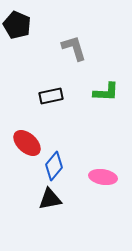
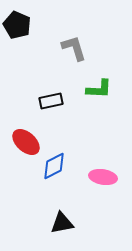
green L-shape: moved 7 px left, 3 px up
black rectangle: moved 5 px down
red ellipse: moved 1 px left, 1 px up
blue diamond: rotated 24 degrees clockwise
black triangle: moved 12 px right, 24 px down
